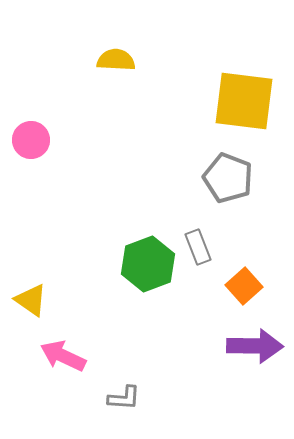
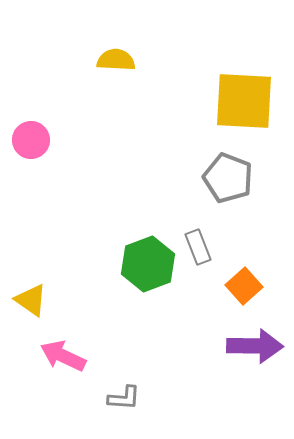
yellow square: rotated 4 degrees counterclockwise
